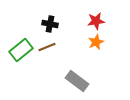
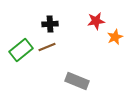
black cross: rotated 14 degrees counterclockwise
orange star: moved 19 px right, 5 px up
gray rectangle: rotated 15 degrees counterclockwise
